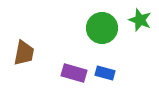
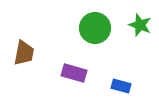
green star: moved 5 px down
green circle: moved 7 px left
blue rectangle: moved 16 px right, 13 px down
